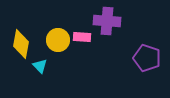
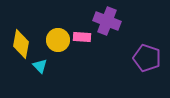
purple cross: rotated 16 degrees clockwise
